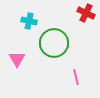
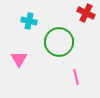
green circle: moved 5 px right, 1 px up
pink triangle: moved 2 px right
